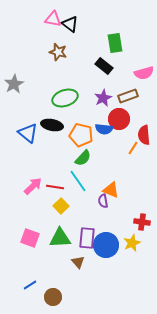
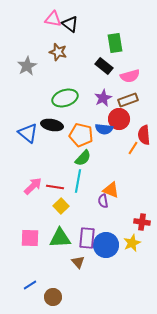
pink semicircle: moved 14 px left, 3 px down
gray star: moved 13 px right, 18 px up
brown rectangle: moved 4 px down
cyan line: rotated 45 degrees clockwise
pink square: rotated 18 degrees counterclockwise
